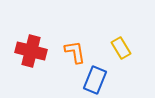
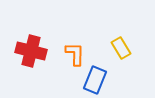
orange L-shape: moved 2 px down; rotated 10 degrees clockwise
